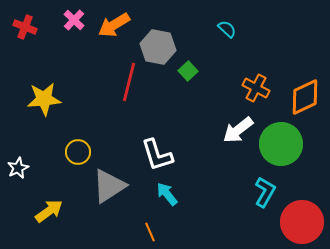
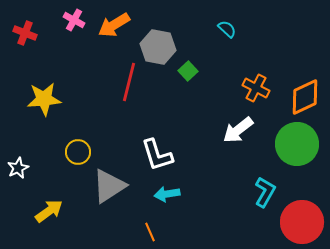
pink cross: rotated 15 degrees counterclockwise
red cross: moved 6 px down
green circle: moved 16 px right
cyan arrow: rotated 60 degrees counterclockwise
